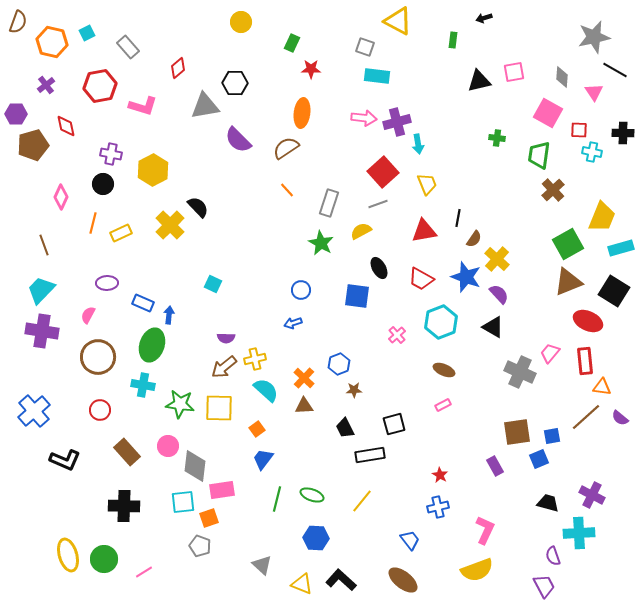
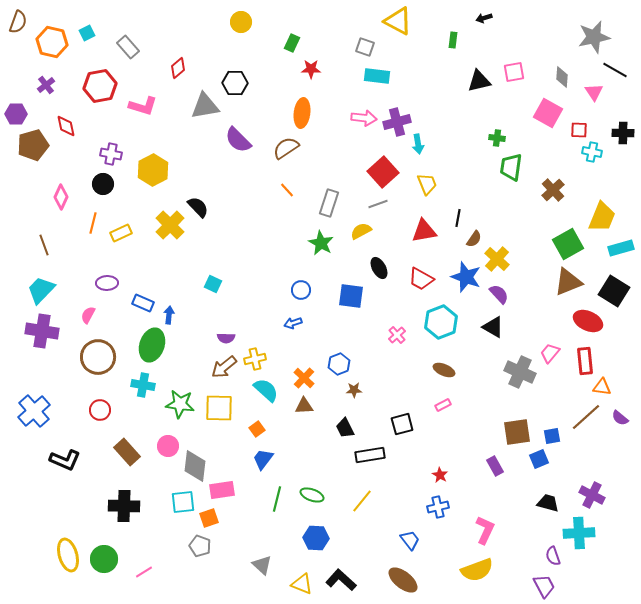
green trapezoid at (539, 155): moved 28 px left, 12 px down
blue square at (357, 296): moved 6 px left
black square at (394, 424): moved 8 px right
